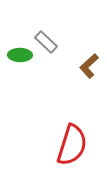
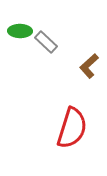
green ellipse: moved 24 px up
red semicircle: moved 17 px up
